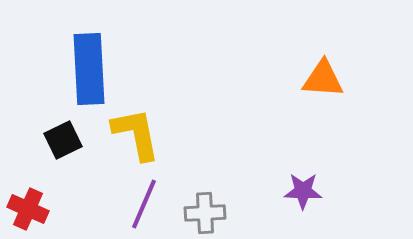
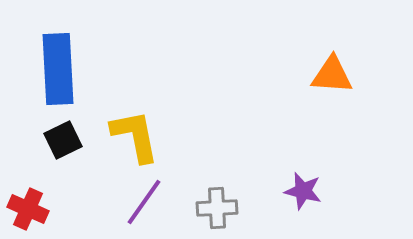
blue rectangle: moved 31 px left
orange triangle: moved 9 px right, 4 px up
yellow L-shape: moved 1 px left, 2 px down
purple star: rotated 12 degrees clockwise
purple line: moved 2 px up; rotated 12 degrees clockwise
gray cross: moved 12 px right, 5 px up
